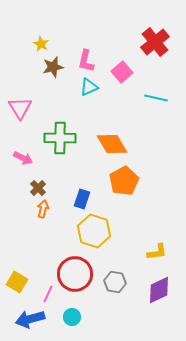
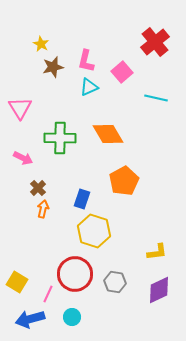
orange diamond: moved 4 px left, 10 px up
